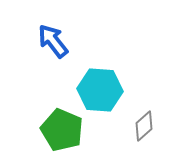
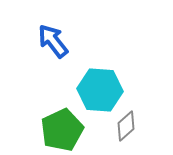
gray diamond: moved 18 px left
green pentagon: rotated 24 degrees clockwise
